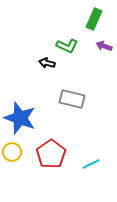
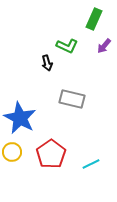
purple arrow: rotated 70 degrees counterclockwise
black arrow: rotated 119 degrees counterclockwise
blue star: rotated 8 degrees clockwise
